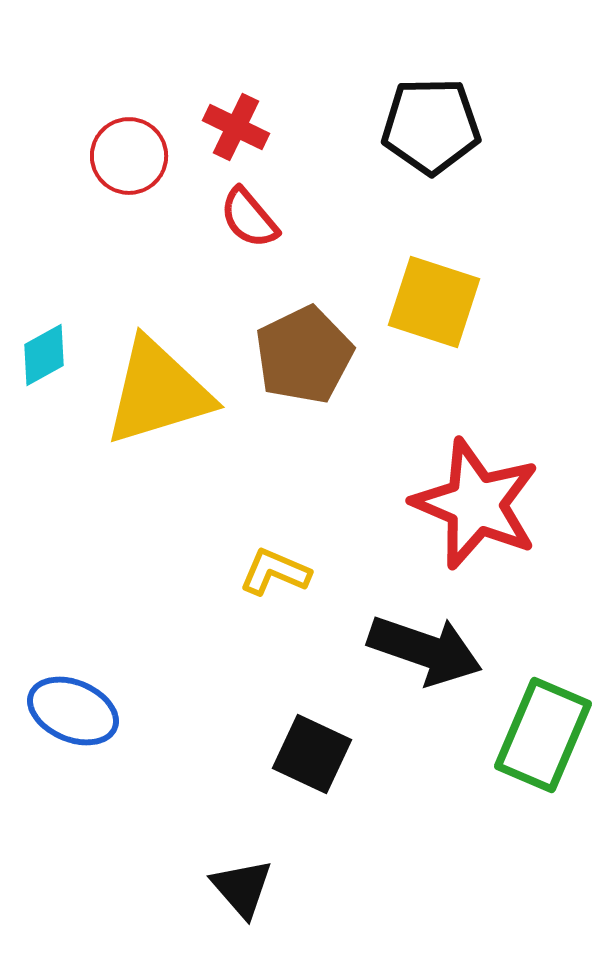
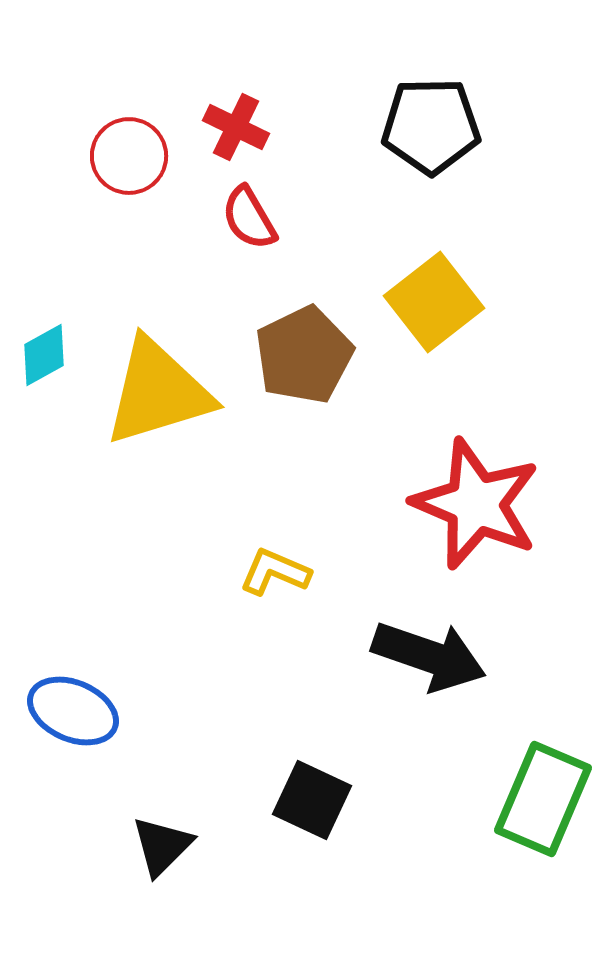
red semicircle: rotated 10 degrees clockwise
yellow square: rotated 34 degrees clockwise
black arrow: moved 4 px right, 6 px down
green rectangle: moved 64 px down
black square: moved 46 px down
black triangle: moved 80 px left, 42 px up; rotated 26 degrees clockwise
